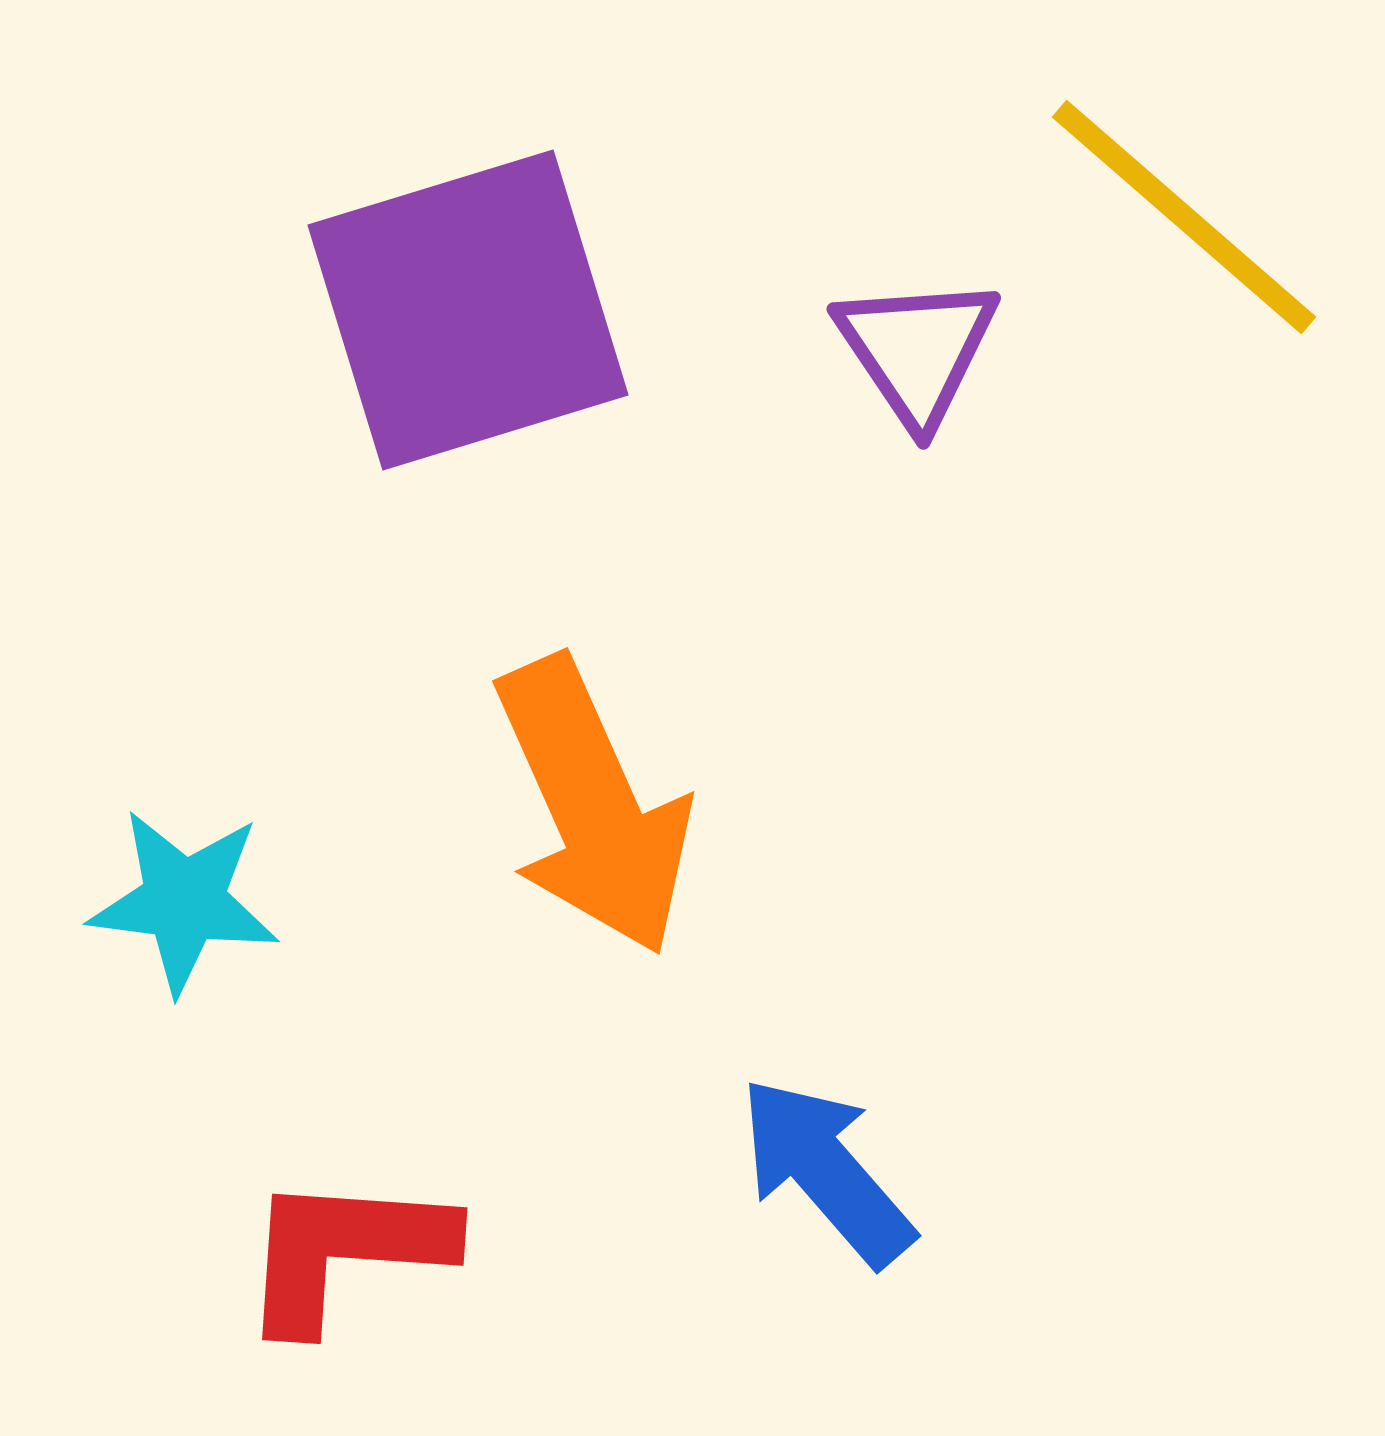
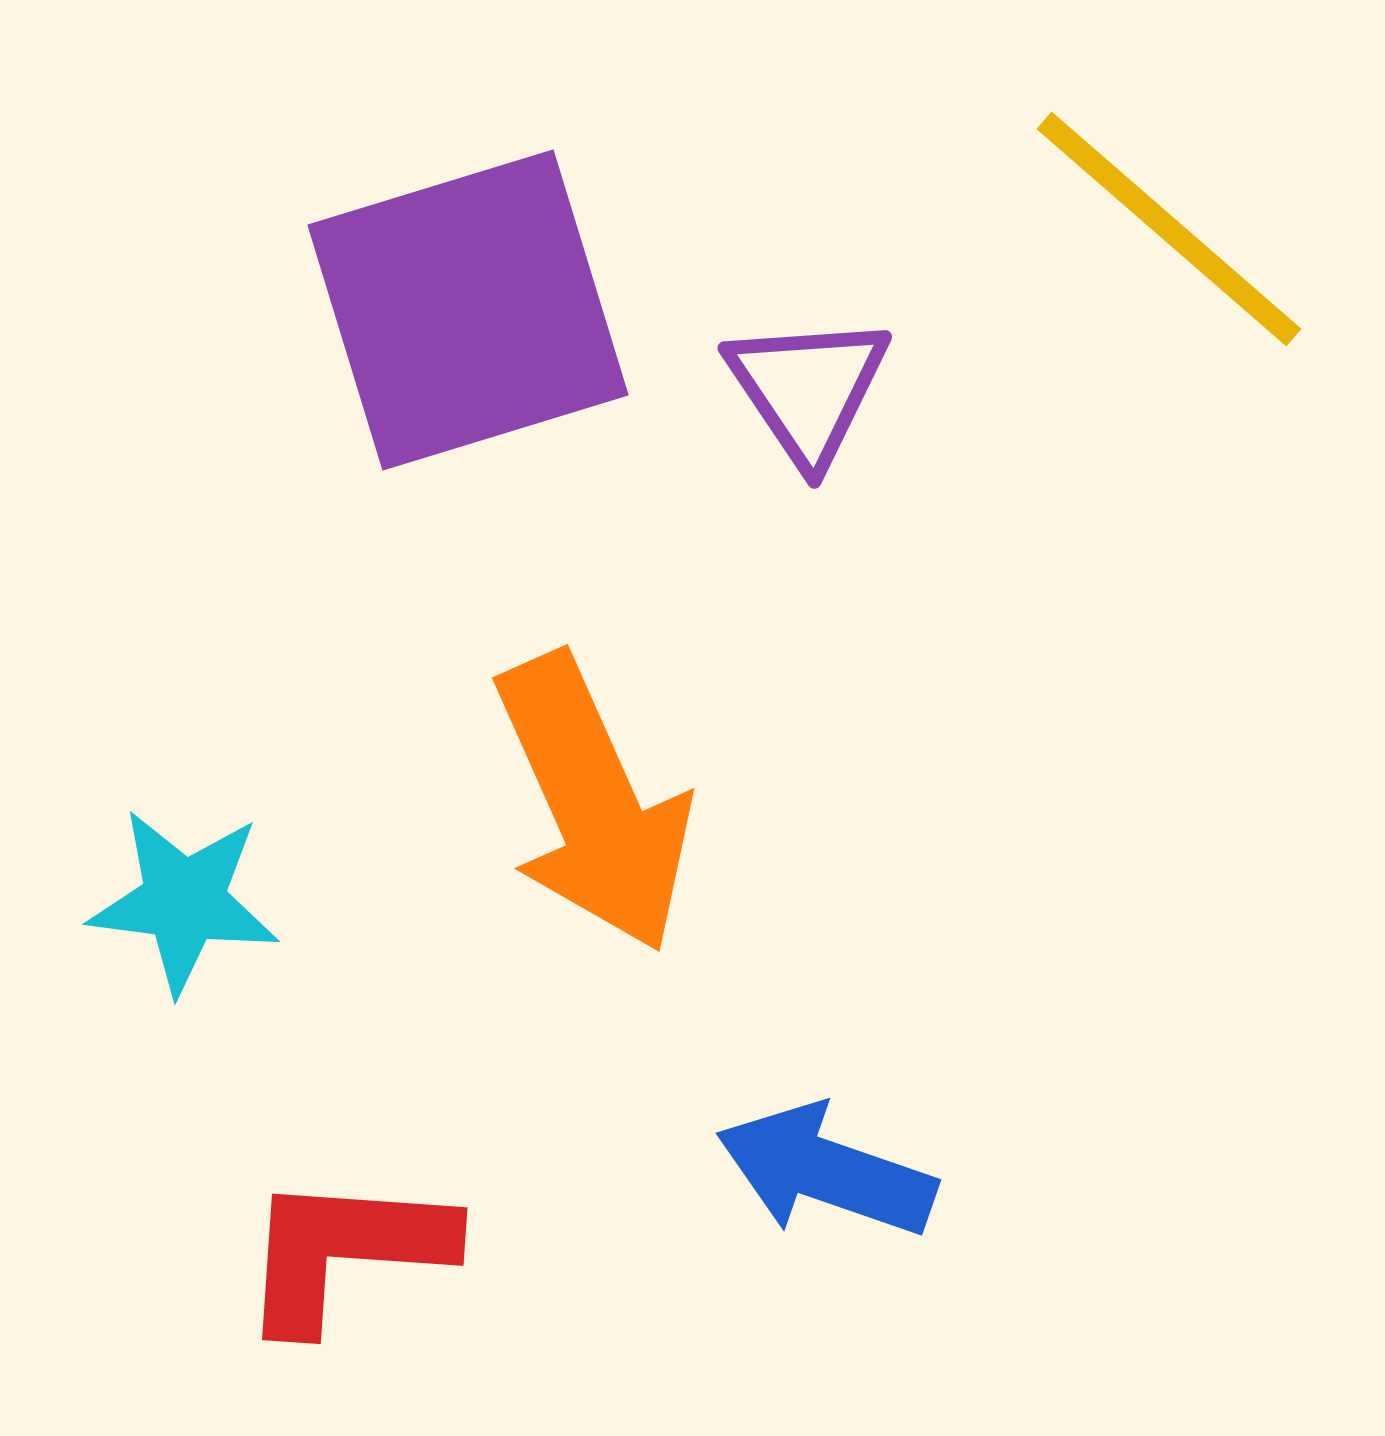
yellow line: moved 15 px left, 12 px down
purple triangle: moved 109 px left, 39 px down
orange arrow: moved 3 px up
blue arrow: rotated 30 degrees counterclockwise
